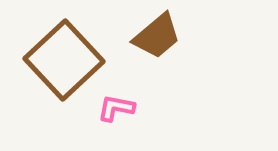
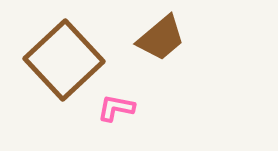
brown trapezoid: moved 4 px right, 2 px down
